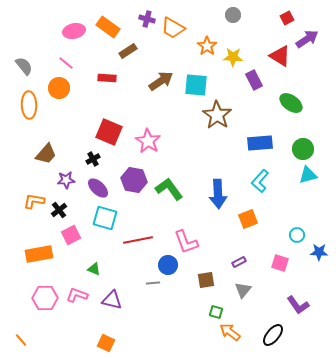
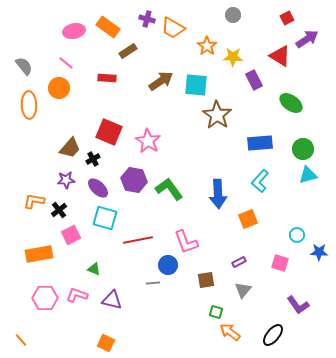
brown trapezoid at (46, 154): moved 24 px right, 6 px up
